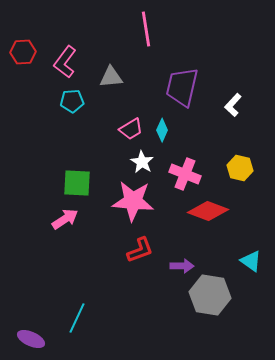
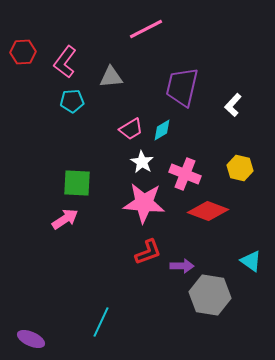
pink line: rotated 72 degrees clockwise
cyan diamond: rotated 35 degrees clockwise
pink star: moved 11 px right, 2 px down
red L-shape: moved 8 px right, 2 px down
cyan line: moved 24 px right, 4 px down
